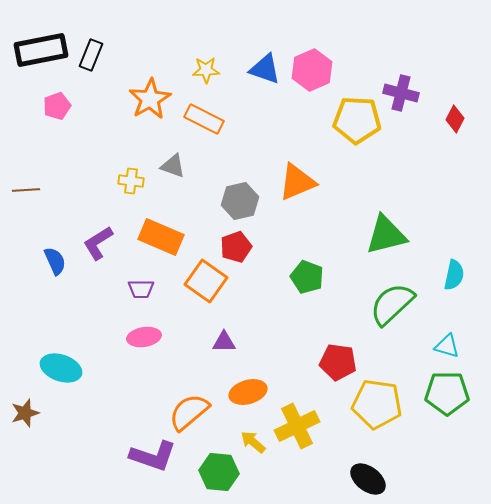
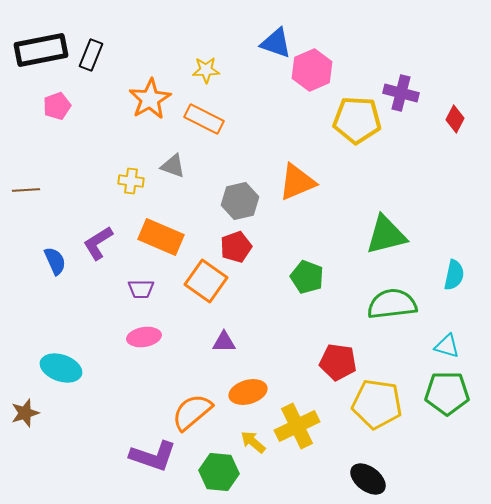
blue triangle at (265, 69): moved 11 px right, 26 px up
green semicircle at (392, 304): rotated 36 degrees clockwise
orange semicircle at (189, 412): moved 3 px right
